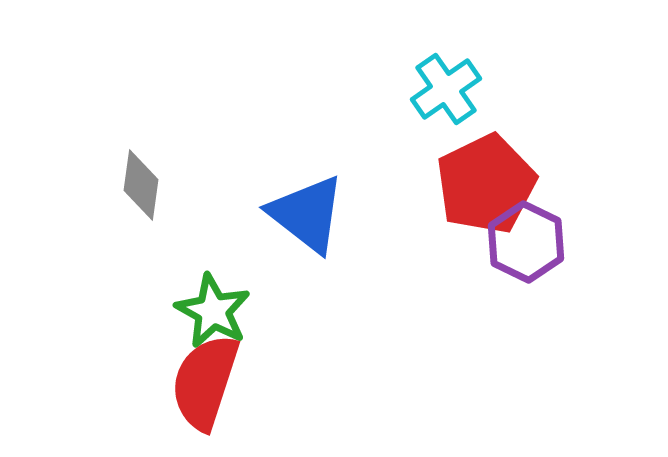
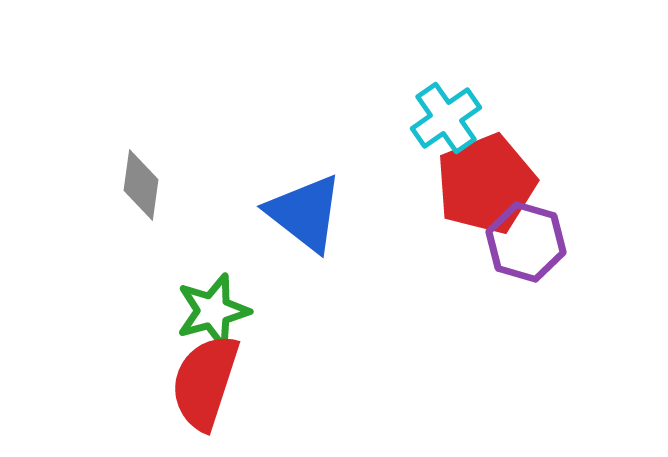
cyan cross: moved 29 px down
red pentagon: rotated 4 degrees clockwise
blue triangle: moved 2 px left, 1 px up
purple hexagon: rotated 10 degrees counterclockwise
green star: rotated 28 degrees clockwise
